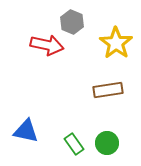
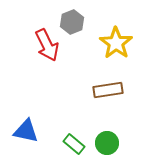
gray hexagon: rotated 15 degrees clockwise
red arrow: rotated 52 degrees clockwise
green rectangle: rotated 15 degrees counterclockwise
